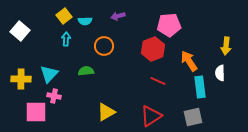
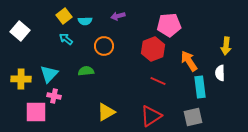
cyan arrow: rotated 56 degrees counterclockwise
